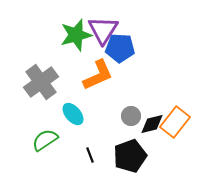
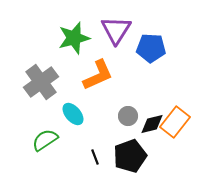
purple triangle: moved 13 px right
green star: moved 2 px left, 3 px down
blue pentagon: moved 31 px right
gray circle: moved 3 px left
black line: moved 5 px right, 2 px down
